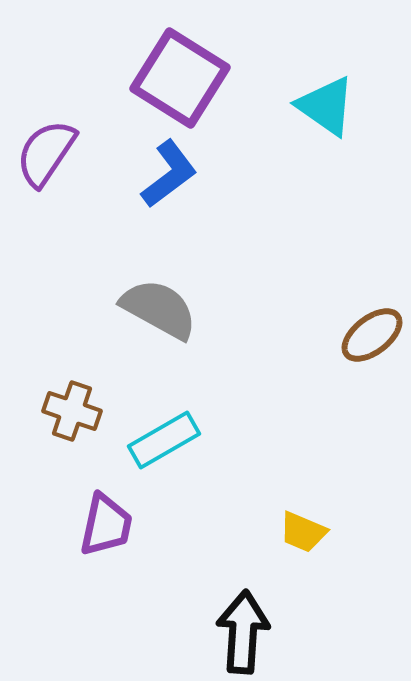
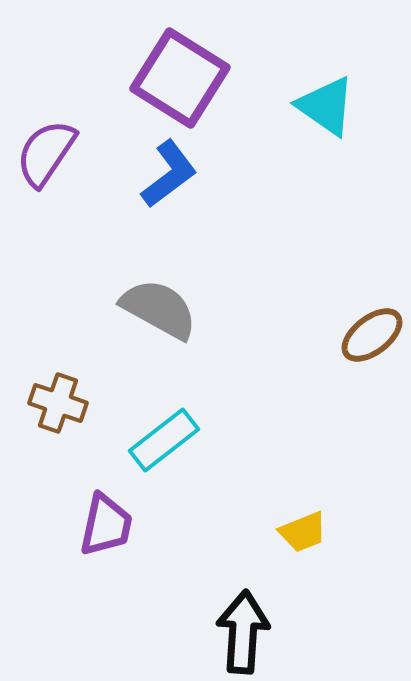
brown cross: moved 14 px left, 8 px up
cyan rectangle: rotated 8 degrees counterclockwise
yellow trapezoid: rotated 45 degrees counterclockwise
